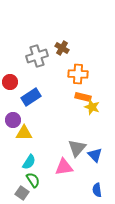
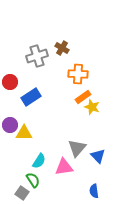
orange rectangle: rotated 49 degrees counterclockwise
purple circle: moved 3 px left, 5 px down
blue triangle: moved 3 px right, 1 px down
cyan semicircle: moved 10 px right, 1 px up
blue semicircle: moved 3 px left, 1 px down
